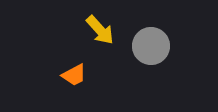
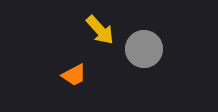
gray circle: moved 7 px left, 3 px down
